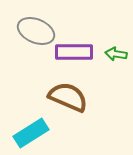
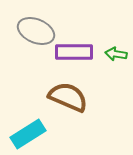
cyan rectangle: moved 3 px left, 1 px down
